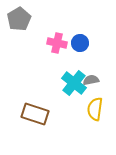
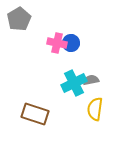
blue circle: moved 9 px left
cyan cross: rotated 25 degrees clockwise
